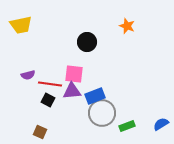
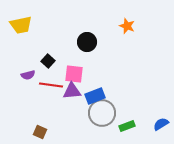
red line: moved 1 px right, 1 px down
black square: moved 39 px up; rotated 16 degrees clockwise
